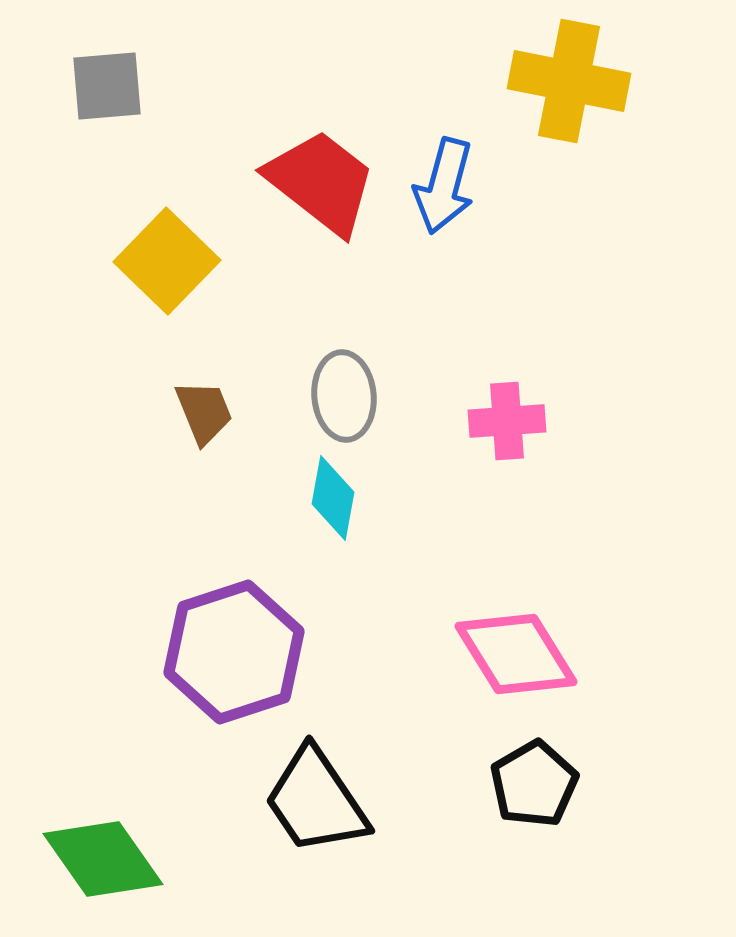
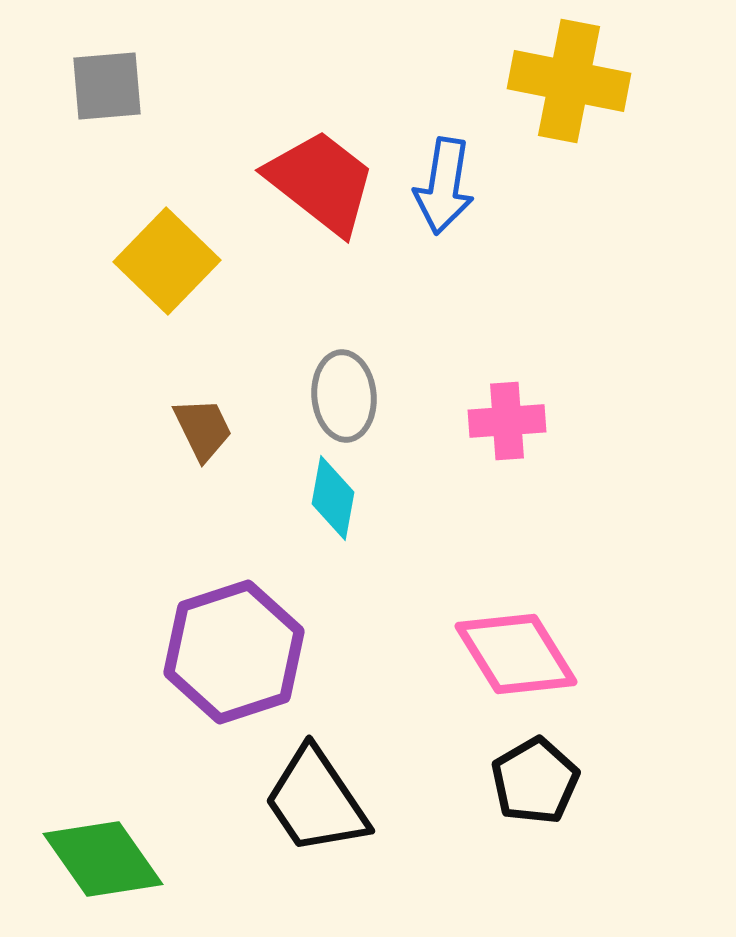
blue arrow: rotated 6 degrees counterclockwise
brown trapezoid: moved 1 px left, 17 px down; rotated 4 degrees counterclockwise
black pentagon: moved 1 px right, 3 px up
